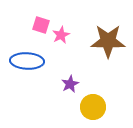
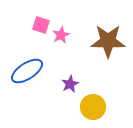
blue ellipse: moved 10 px down; rotated 36 degrees counterclockwise
